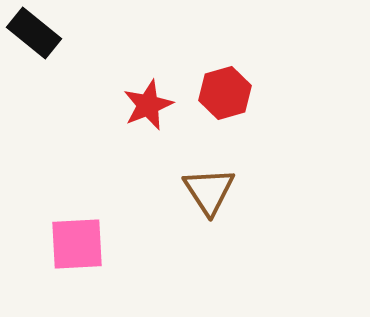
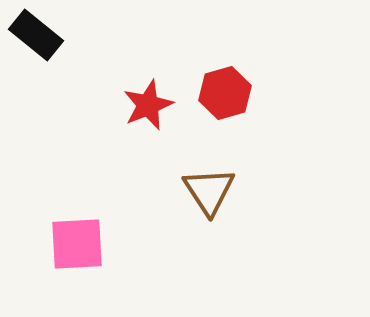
black rectangle: moved 2 px right, 2 px down
